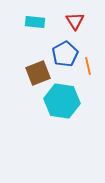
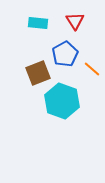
cyan rectangle: moved 3 px right, 1 px down
orange line: moved 4 px right, 3 px down; rotated 36 degrees counterclockwise
cyan hexagon: rotated 12 degrees clockwise
